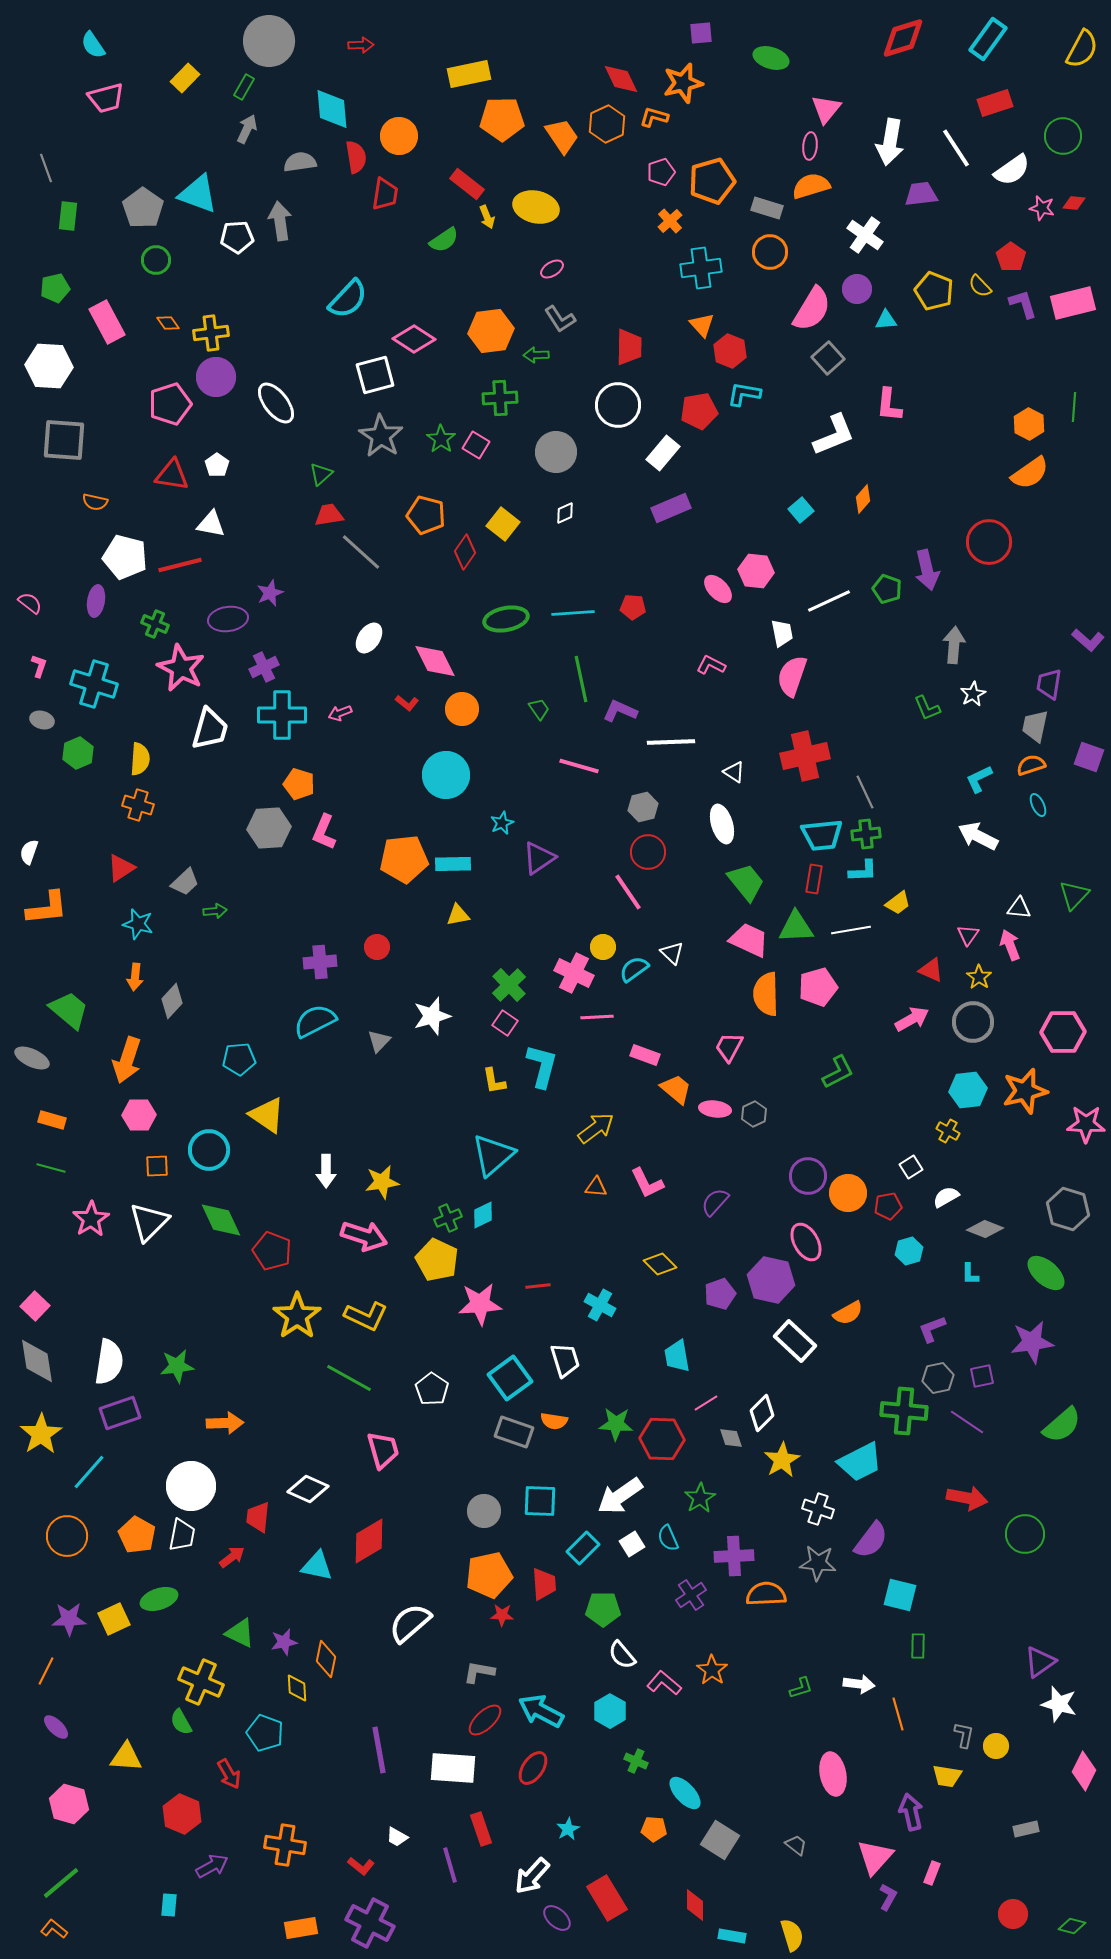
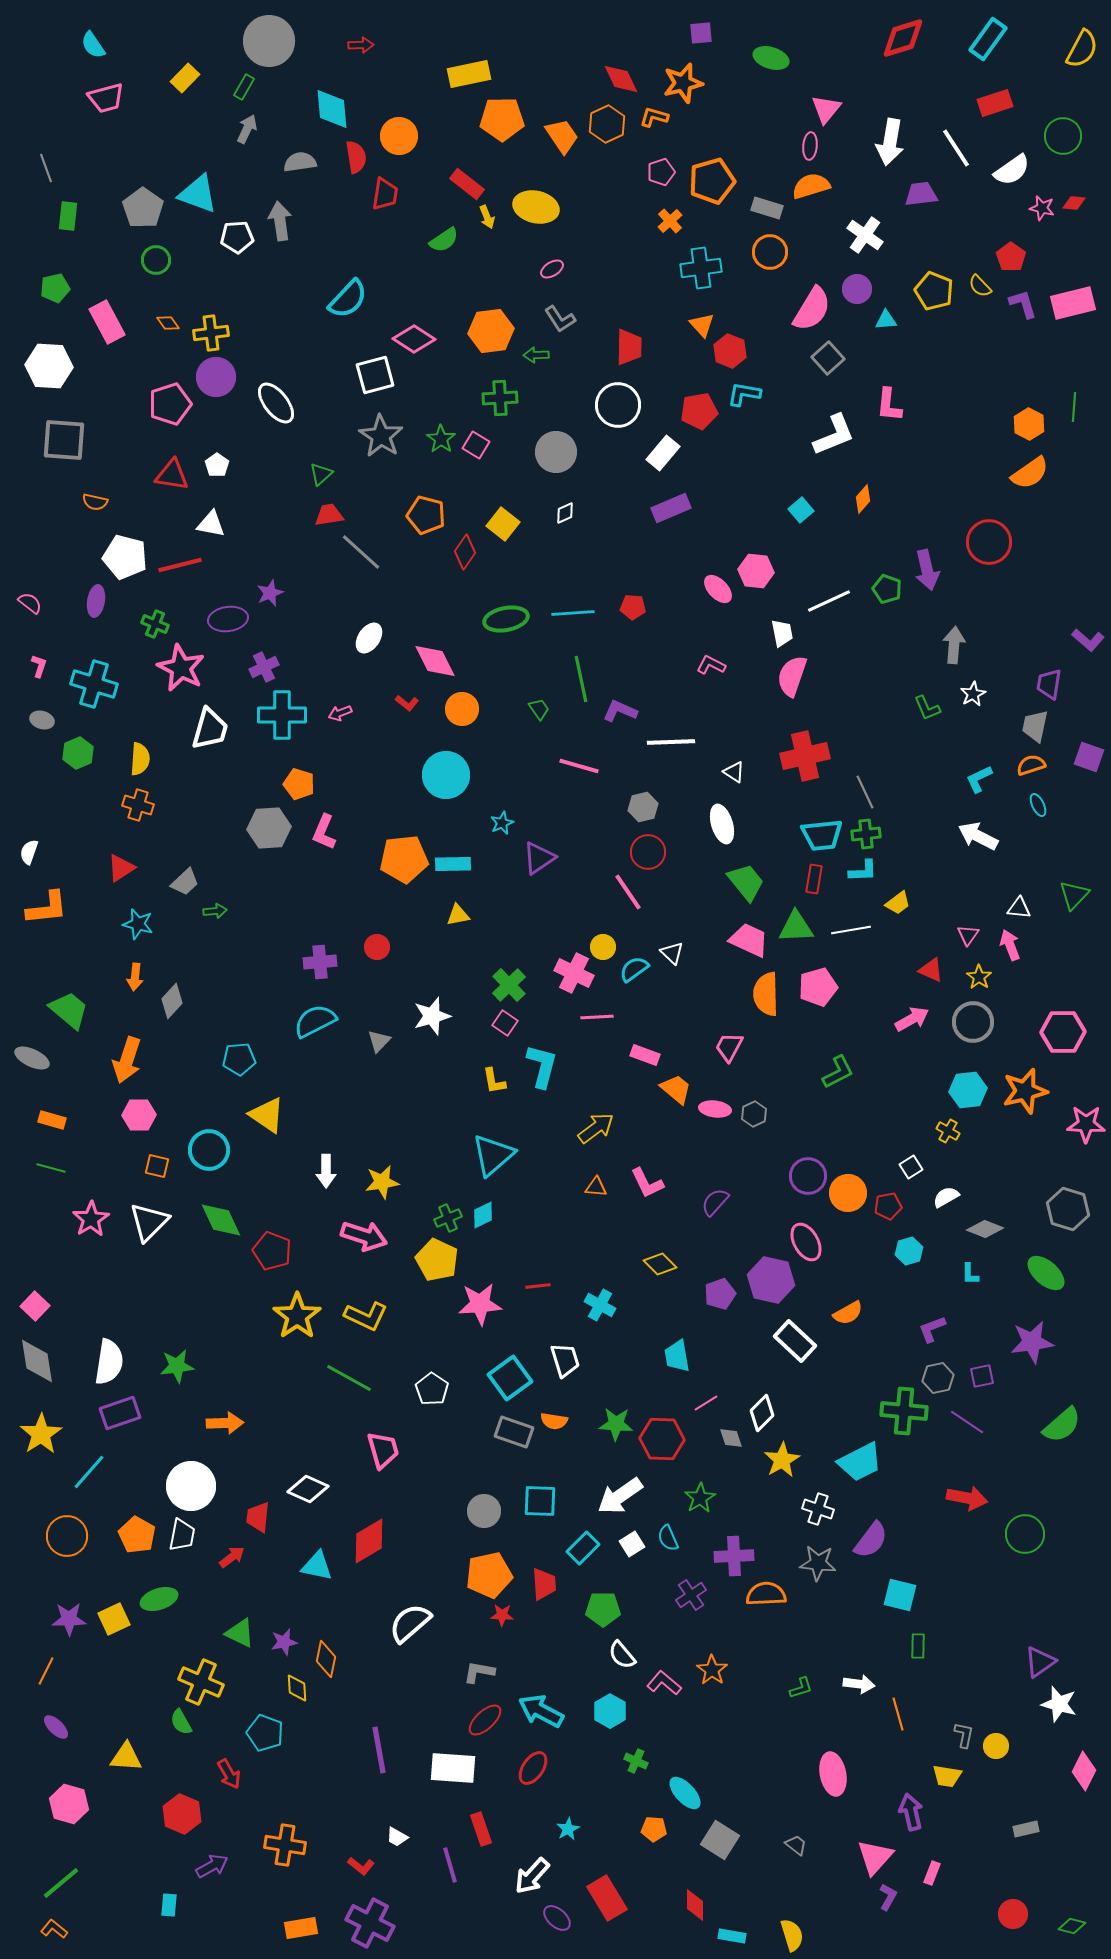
orange square at (157, 1166): rotated 15 degrees clockwise
